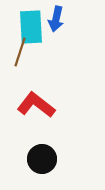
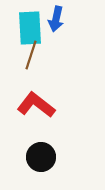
cyan rectangle: moved 1 px left, 1 px down
brown line: moved 11 px right, 3 px down
black circle: moved 1 px left, 2 px up
